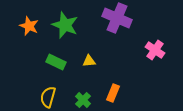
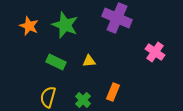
pink cross: moved 2 px down
orange rectangle: moved 1 px up
